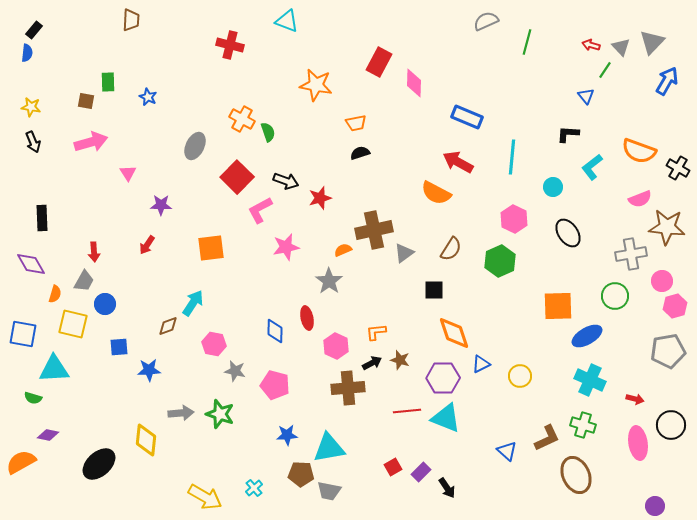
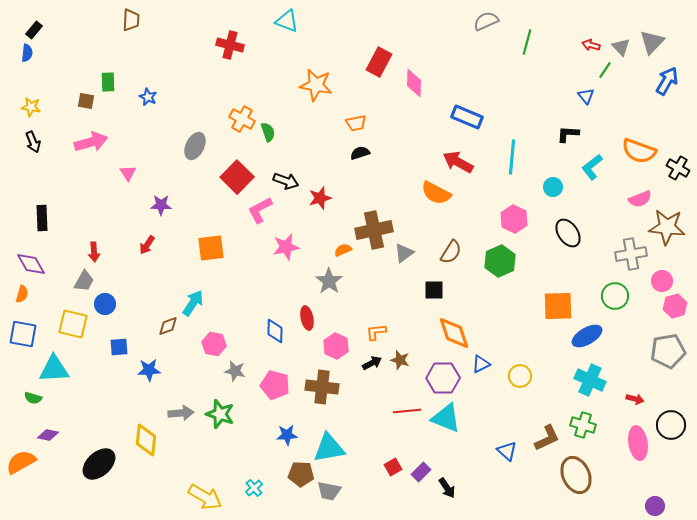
brown semicircle at (451, 249): moved 3 px down
orange semicircle at (55, 294): moved 33 px left
brown cross at (348, 388): moved 26 px left, 1 px up; rotated 12 degrees clockwise
